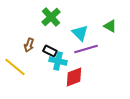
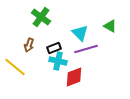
green cross: moved 10 px left; rotated 12 degrees counterclockwise
black rectangle: moved 4 px right, 3 px up; rotated 48 degrees counterclockwise
